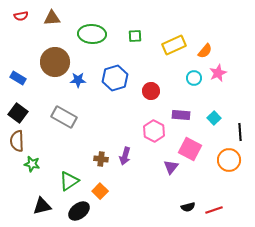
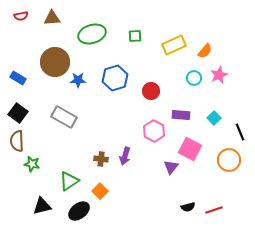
green ellipse: rotated 20 degrees counterclockwise
pink star: moved 1 px right, 2 px down
black line: rotated 18 degrees counterclockwise
